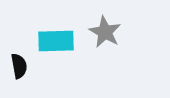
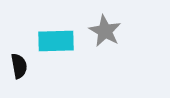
gray star: moved 1 px up
